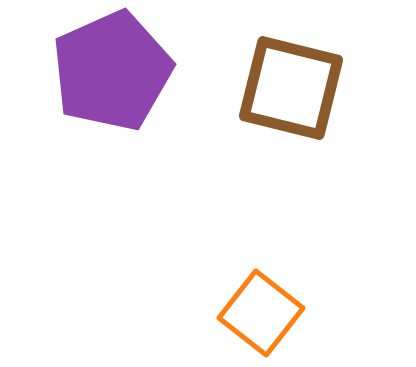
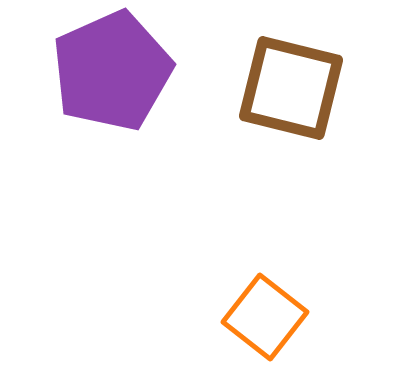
orange square: moved 4 px right, 4 px down
